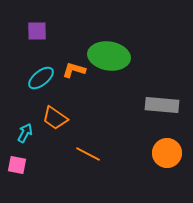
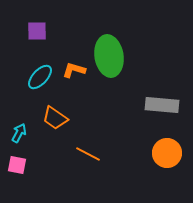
green ellipse: rotated 72 degrees clockwise
cyan ellipse: moved 1 px left, 1 px up; rotated 8 degrees counterclockwise
cyan arrow: moved 6 px left
